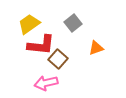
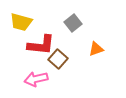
yellow trapezoid: moved 8 px left, 2 px up; rotated 130 degrees counterclockwise
orange triangle: moved 1 px down
pink arrow: moved 10 px left, 4 px up
